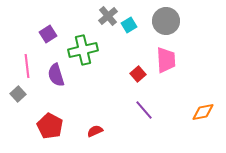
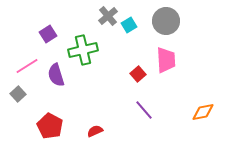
pink line: rotated 65 degrees clockwise
